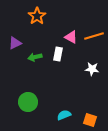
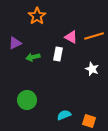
green arrow: moved 2 px left
white star: rotated 16 degrees clockwise
green circle: moved 1 px left, 2 px up
orange square: moved 1 px left, 1 px down
